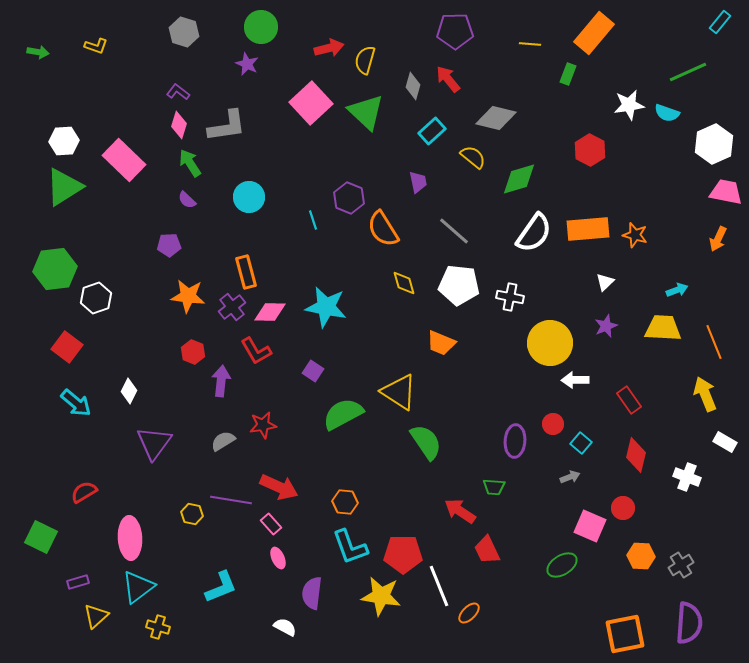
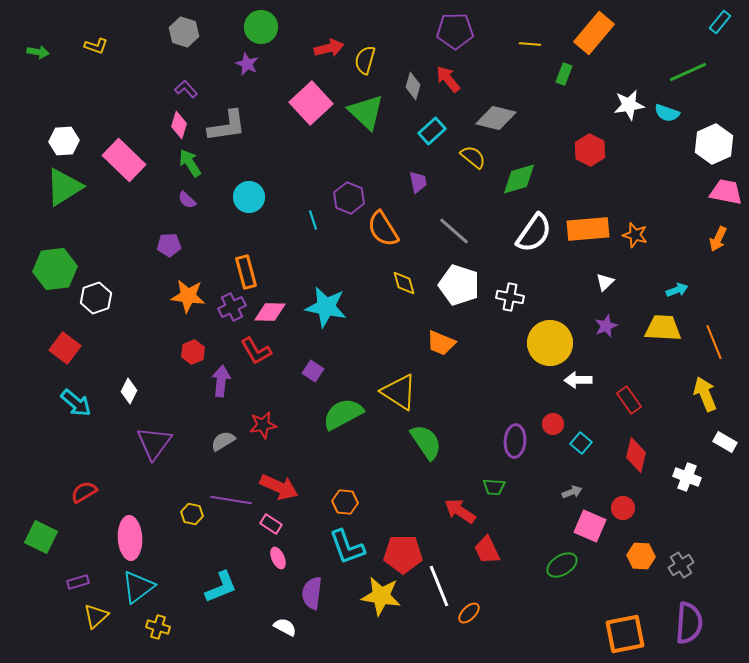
green rectangle at (568, 74): moved 4 px left
purple L-shape at (178, 92): moved 8 px right, 3 px up; rotated 10 degrees clockwise
white pentagon at (459, 285): rotated 12 degrees clockwise
purple cross at (232, 307): rotated 12 degrees clockwise
red square at (67, 347): moved 2 px left, 1 px down
red hexagon at (193, 352): rotated 15 degrees clockwise
white arrow at (575, 380): moved 3 px right
gray arrow at (570, 477): moved 2 px right, 15 px down
pink rectangle at (271, 524): rotated 15 degrees counterclockwise
cyan L-shape at (350, 547): moved 3 px left
